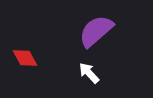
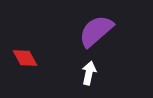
white arrow: rotated 55 degrees clockwise
